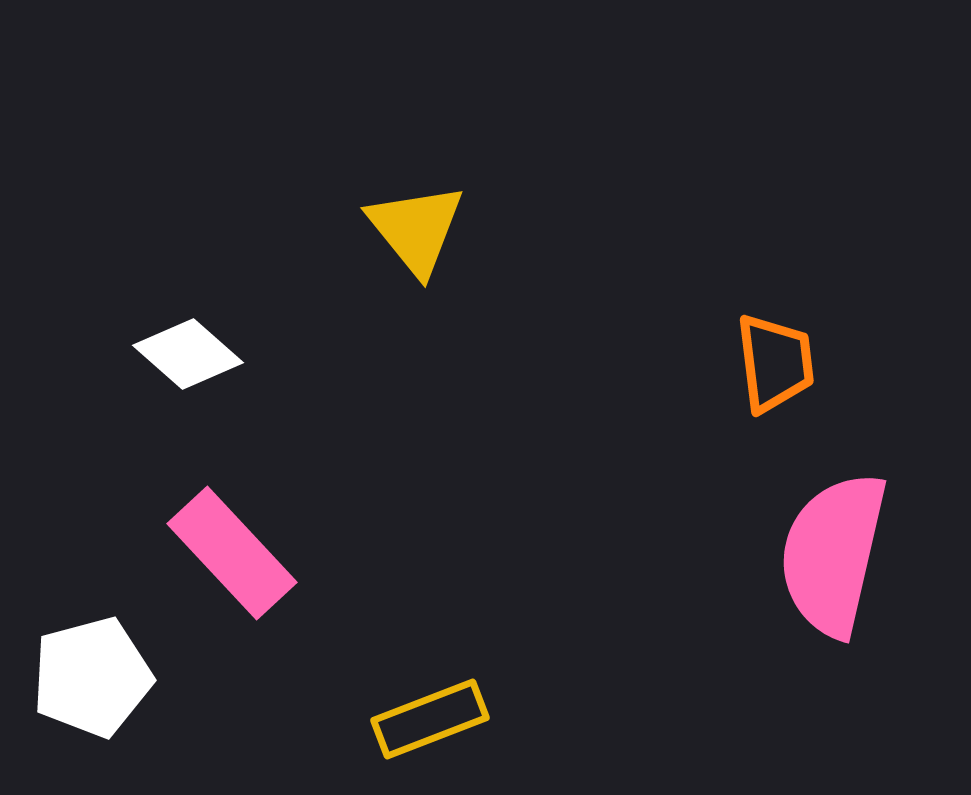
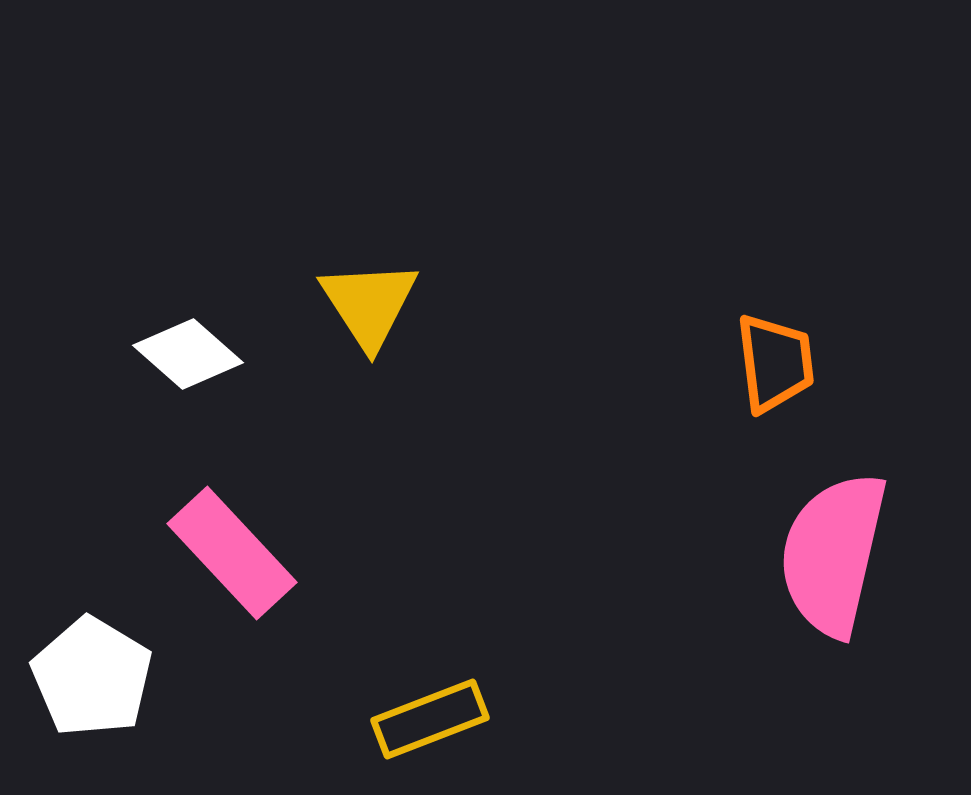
yellow triangle: moved 47 px left, 75 px down; rotated 6 degrees clockwise
white pentagon: rotated 26 degrees counterclockwise
